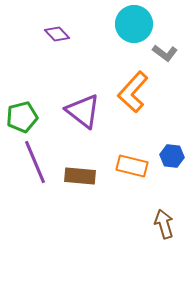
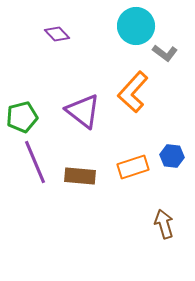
cyan circle: moved 2 px right, 2 px down
orange rectangle: moved 1 px right, 1 px down; rotated 32 degrees counterclockwise
